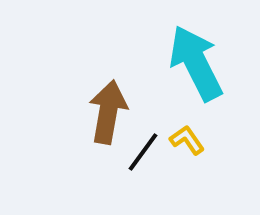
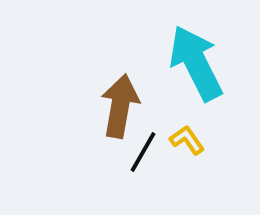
brown arrow: moved 12 px right, 6 px up
black line: rotated 6 degrees counterclockwise
